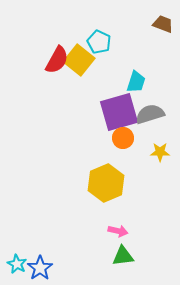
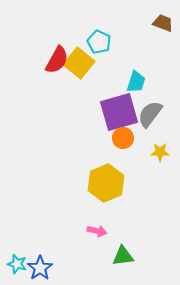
brown trapezoid: moved 1 px up
yellow square: moved 3 px down
gray semicircle: rotated 36 degrees counterclockwise
pink arrow: moved 21 px left
cyan star: rotated 12 degrees counterclockwise
